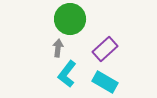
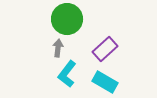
green circle: moved 3 px left
